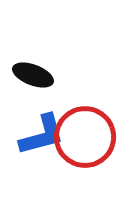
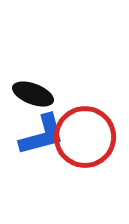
black ellipse: moved 19 px down
